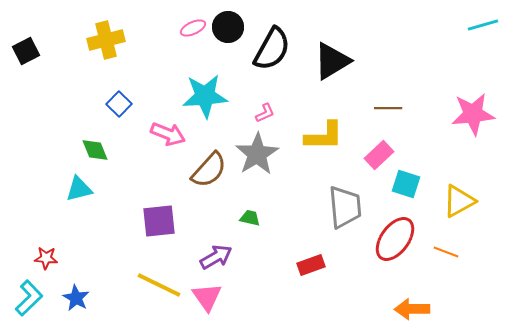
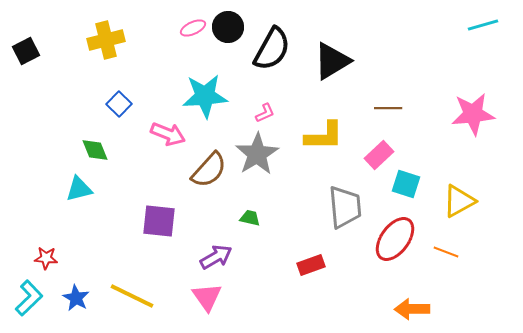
purple square: rotated 12 degrees clockwise
yellow line: moved 27 px left, 11 px down
